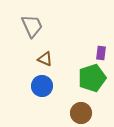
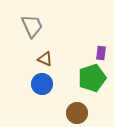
blue circle: moved 2 px up
brown circle: moved 4 px left
